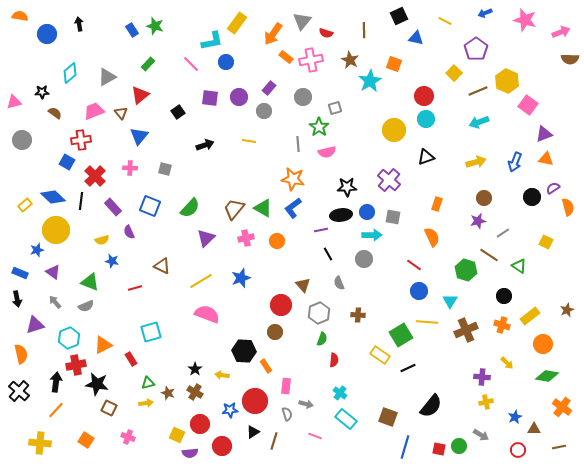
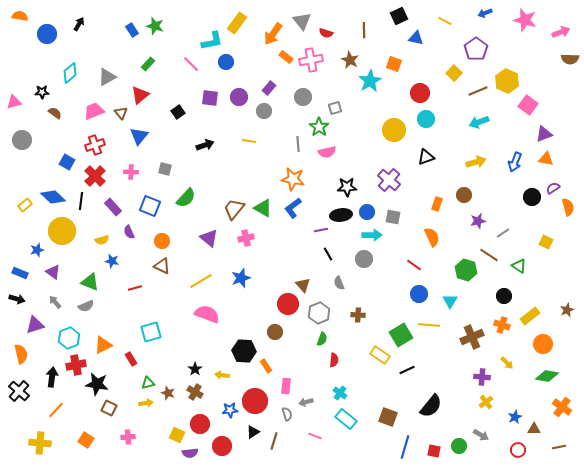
gray triangle at (302, 21): rotated 18 degrees counterclockwise
black arrow at (79, 24): rotated 40 degrees clockwise
red circle at (424, 96): moved 4 px left, 3 px up
red cross at (81, 140): moved 14 px right, 5 px down; rotated 12 degrees counterclockwise
pink cross at (130, 168): moved 1 px right, 4 px down
brown circle at (484, 198): moved 20 px left, 3 px up
green semicircle at (190, 208): moved 4 px left, 10 px up
yellow circle at (56, 230): moved 6 px right, 1 px down
purple triangle at (206, 238): moved 3 px right; rotated 36 degrees counterclockwise
orange circle at (277, 241): moved 115 px left
blue circle at (419, 291): moved 3 px down
black arrow at (17, 299): rotated 63 degrees counterclockwise
red circle at (281, 305): moved 7 px right, 1 px up
yellow line at (427, 322): moved 2 px right, 3 px down
brown cross at (466, 330): moved 6 px right, 7 px down
black line at (408, 368): moved 1 px left, 2 px down
black arrow at (56, 382): moved 4 px left, 5 px up
yellow cross at (486, 402): rotated 24 degrees counterclockwise
gray arrow at (306, 404): moved 2 px up; rotated 152 degrees clockwise
pink cross at (128, 437): rotated 24 degrees counterclockwise
red square at (439, 449): moved 5 px left, 2 px down
